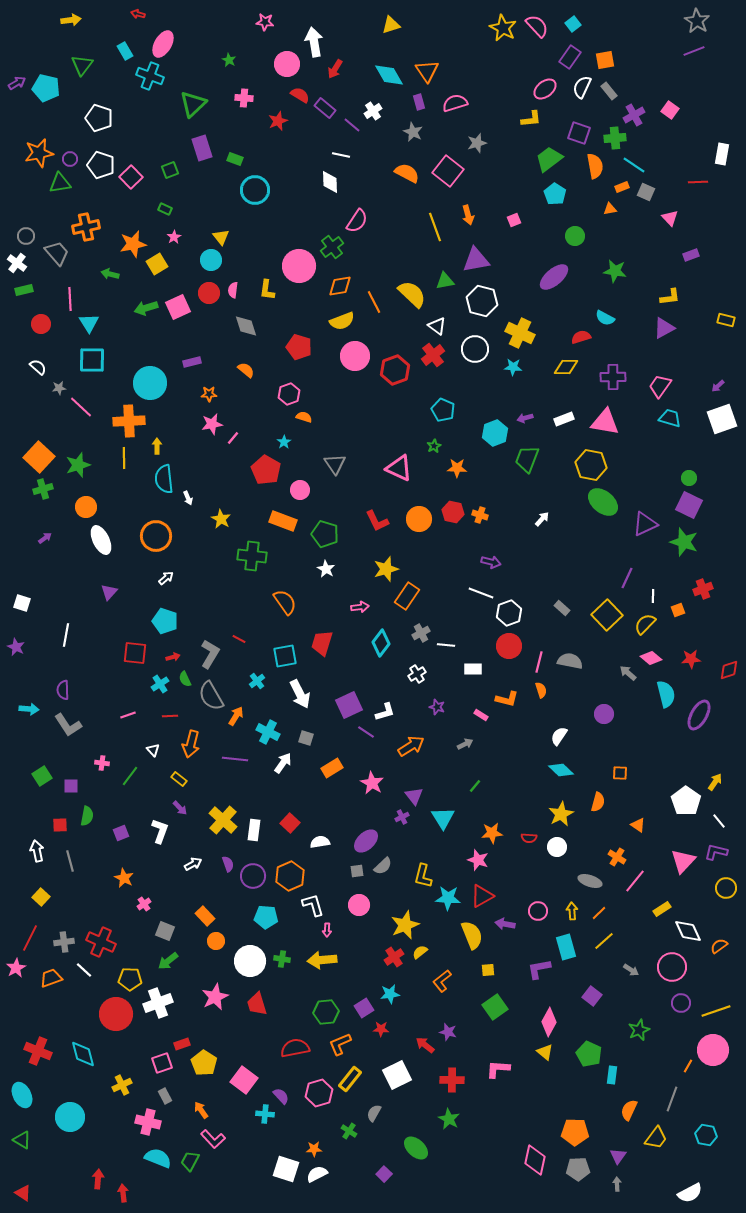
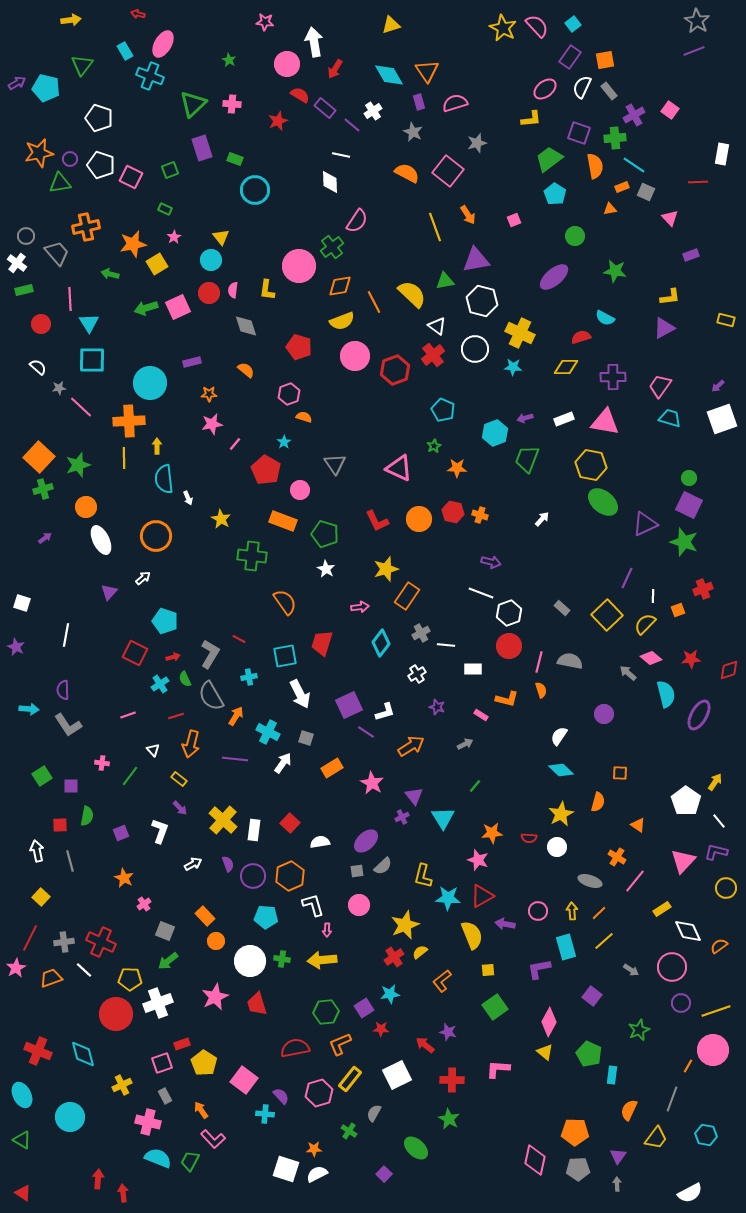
pink cross at (244, 98): moved 12 px left, 6 px down
pink square at (131, 177): rotated 20 degrees counterclockwise
orange arrow at (468, 215): rotated 18 degrees counterclockwise
pink line at (233, 438): moved 2 px right, 6 px down
white arrow at (166, 578): moved 23 px left
red square at (135, 653): rotated 20 degrees clockwise
cyan cross at (257, 681): moved 8 px left, 4 px up; rotated 28 degrees clockwise
red line at (170, 716): moved 6 px right; rotated 14 degrees counterclockwise
